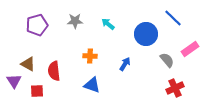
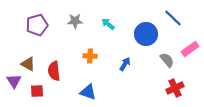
blue triangle: moved 4 px left, 7 px down
